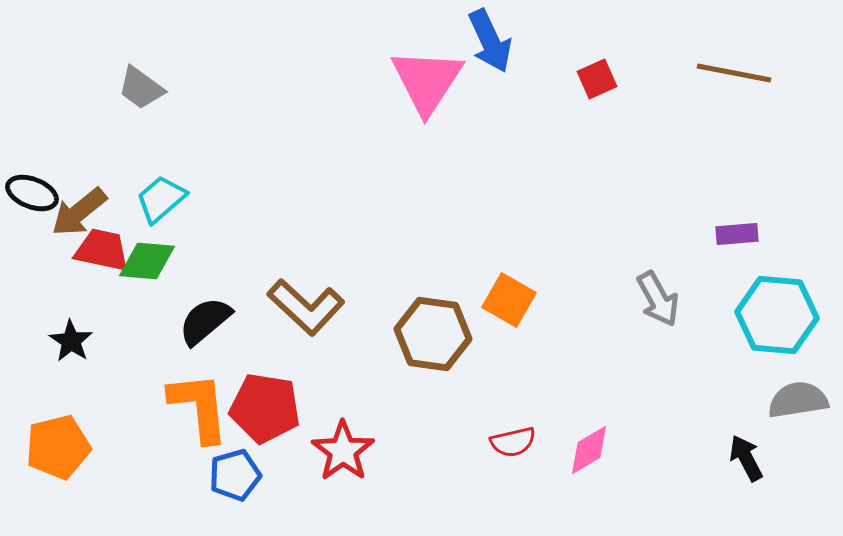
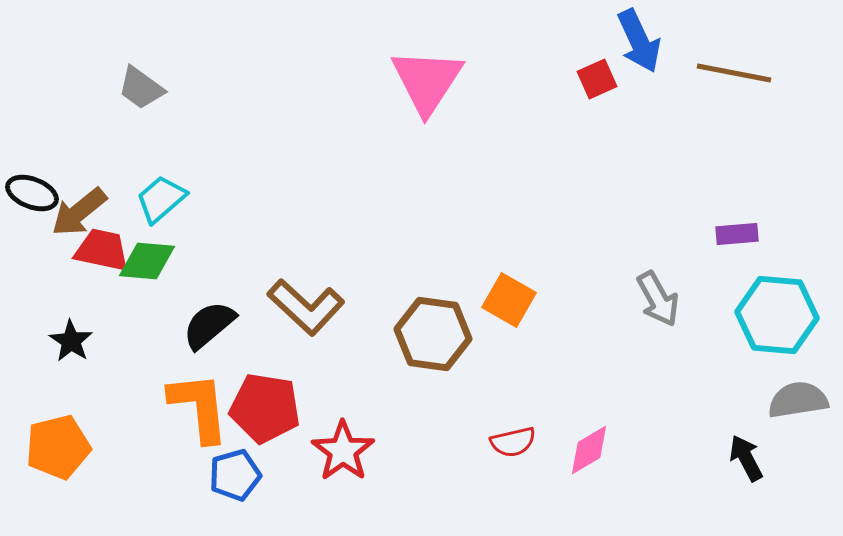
blue arrow: moved 149 px right
black semicircle: moved 4 px right, 4 px down
